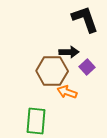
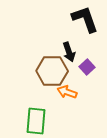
black arrow: rotated 72 degrees clockwise
